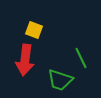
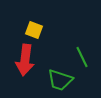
green line: moved 1 px right, 1 px up
